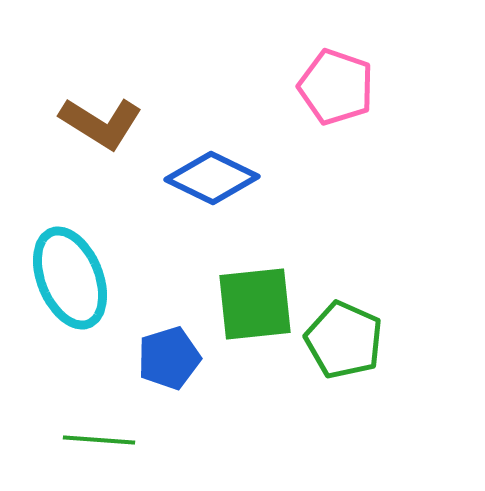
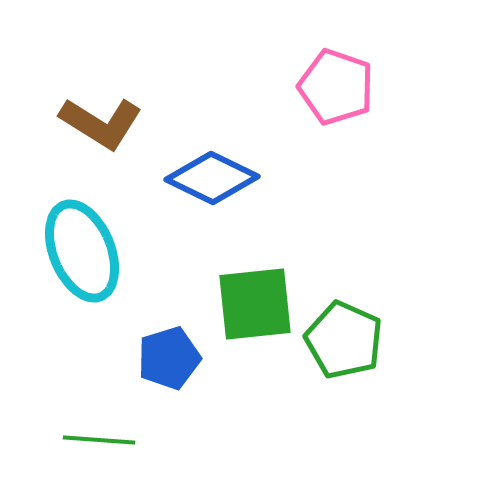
cyan ellipse: moved 12 px right, 27 px up
